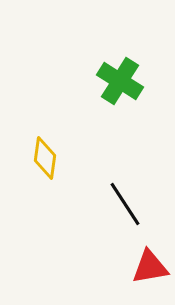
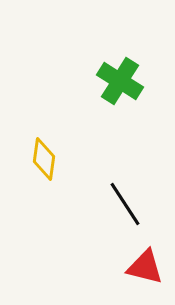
yellow diamond: moved 1 px left, 1 px down
red triangle: moved 5 px left; rotated 24 degrees clockwise
